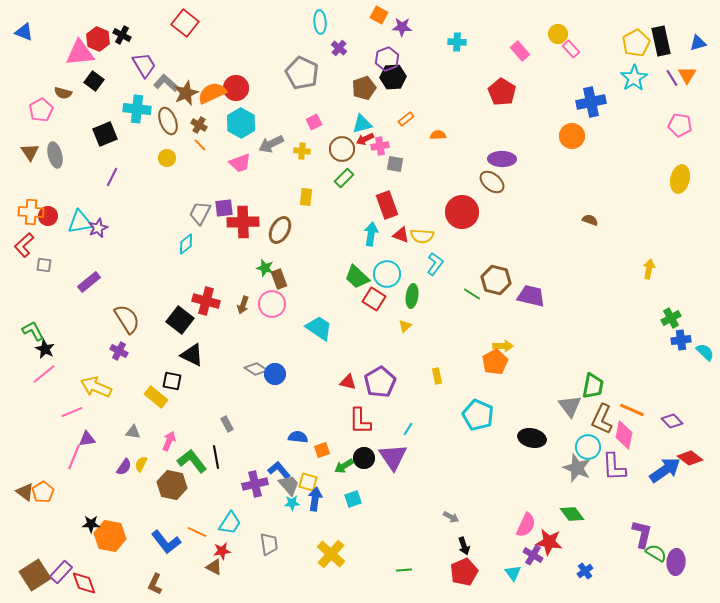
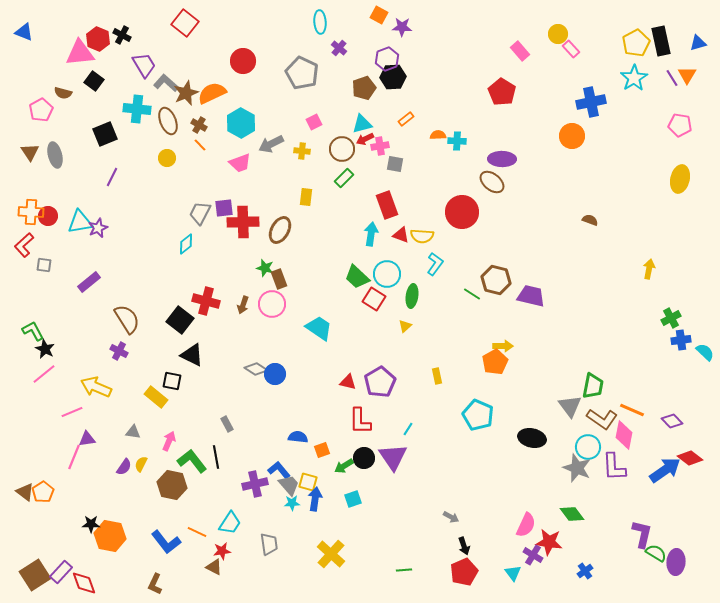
cyan cross at (457, 42): moved 99 px down
red circle at (236, 88): moved 7 px right, 27 px up
brown L-shape at (602, 419): rotated 80 degrees counterclockwise
